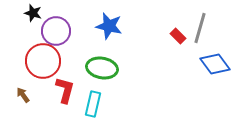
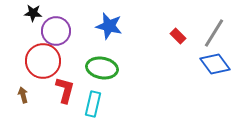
black star: rotated 12 degrees counterclockwise
gray line: moved 14 px right, 5 px down; rotated 16 degrees clockwise
brown arrow: rotated 21 degrees clockwise
